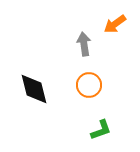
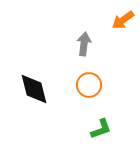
orange arrow: moved 8 px right, 4 px up
gray arrow: rotated 15 degrees clockwise
green L-shape: moved 1 px up
